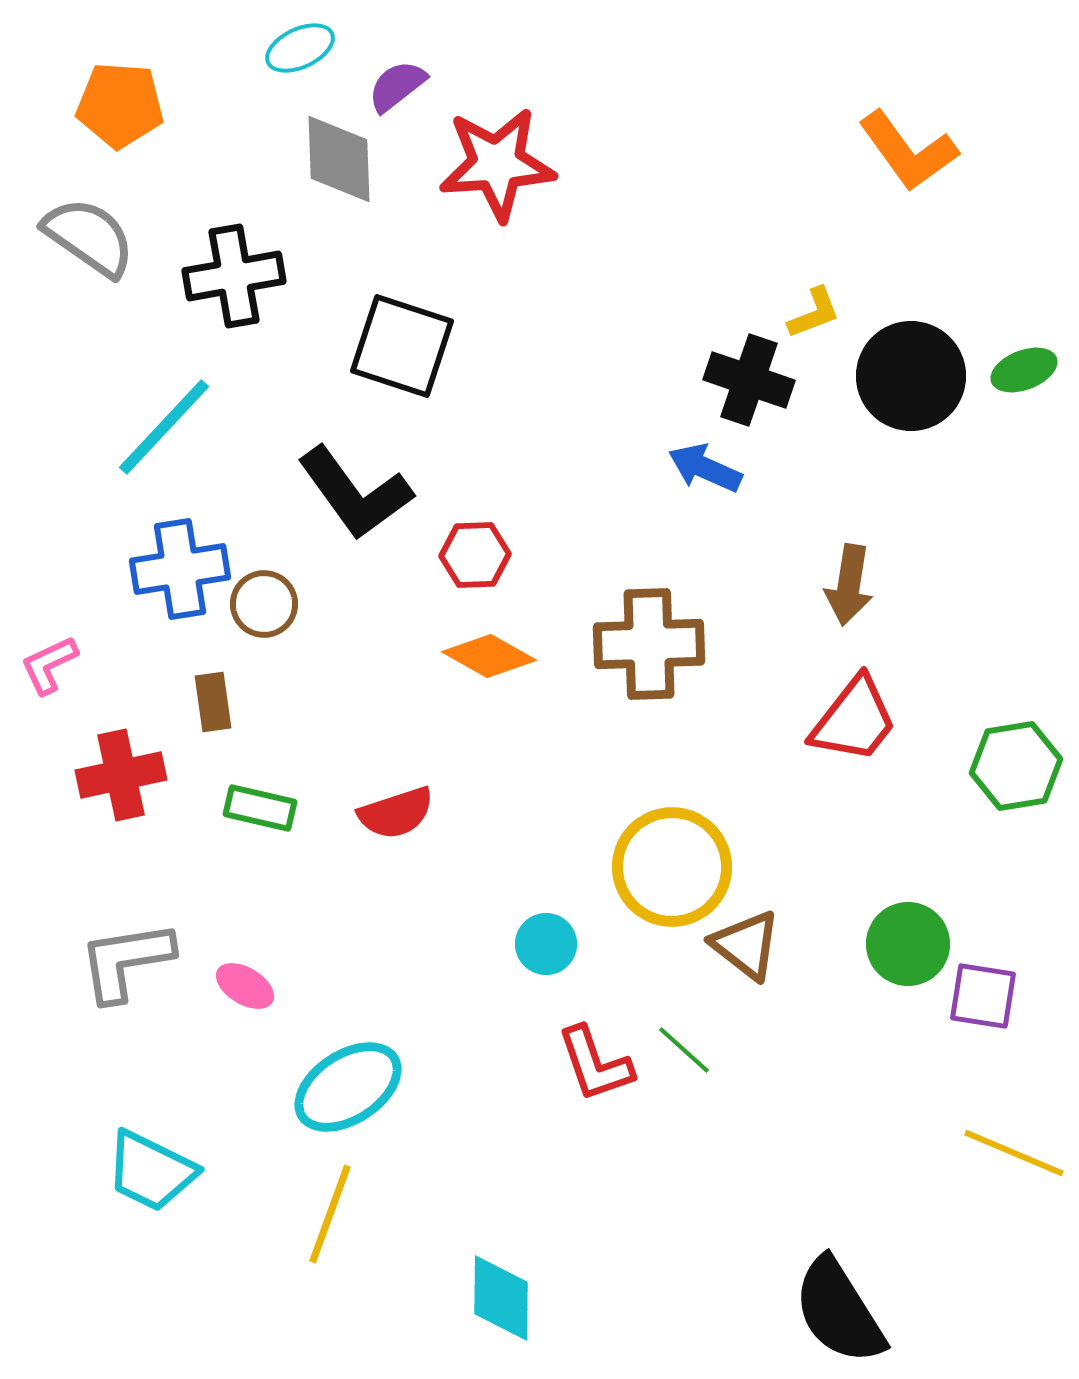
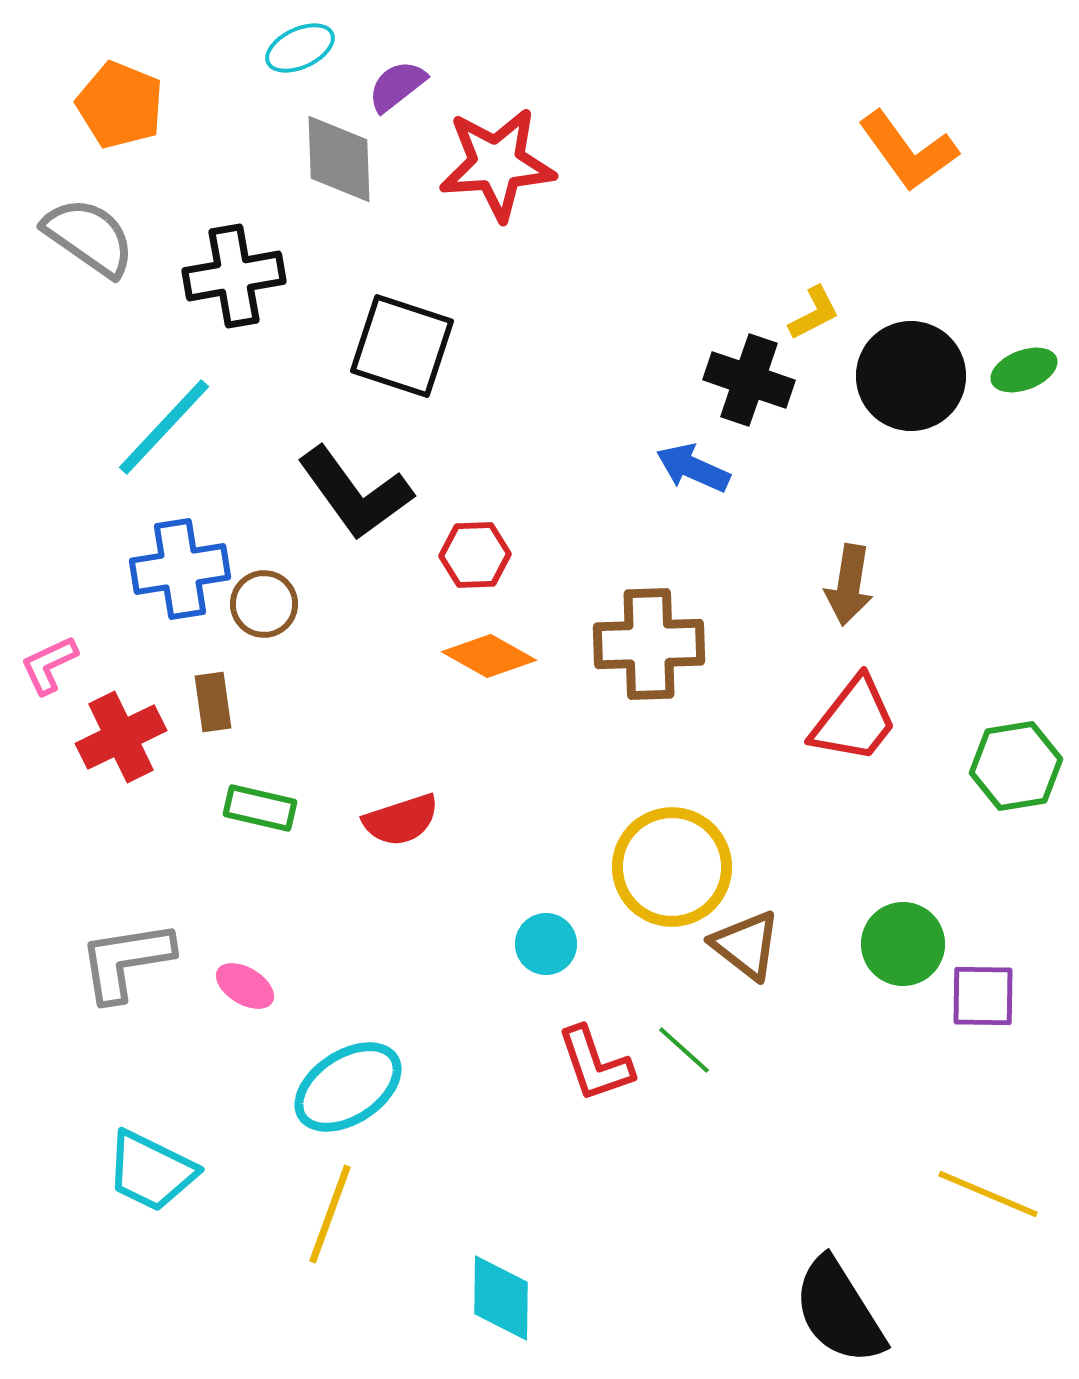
orange pentagon at (120, 105): rotated 18 degrees clockwise
yellow L-shape at (814, 313): rotated 6 degrees counterclockwise
blue arrow at (705, 468): moved 12 px left
red cross at (121, 775): moved 38 px up; rotated 14 degrees counterclockwise
red semicircle at (396, 813): moved 5 px right, 7 px down
green circle at (908, 944): moved 5 px left
purple square at (983, 996): rotated 8 degrees counterclockwise
yellow line at (1014, 1153): moved 26 px left, 41 px down
